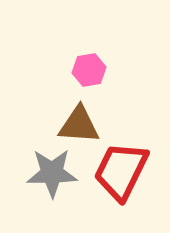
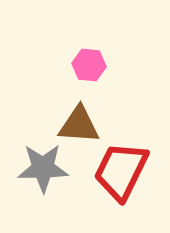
pink hexagon: moved 5 px up; rotated 16 degrees clockwise
gray star: moved 9 px left, 5 px up
